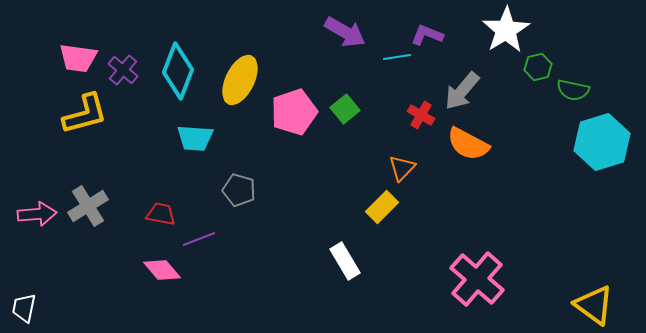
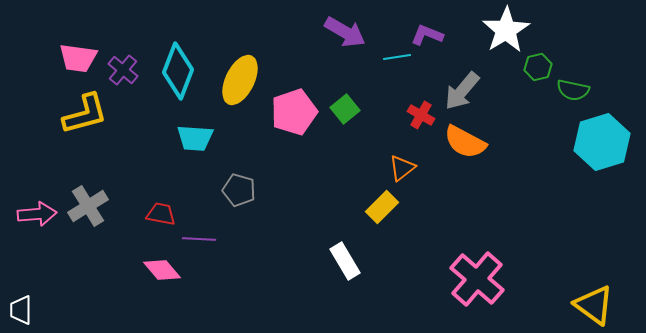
orange semicircle: moved 3 px left, 2 px up
orange triangle: rotated 8 degrees clockwise
purple line: rotated 24 degrees clockwise
white trapezoid: moved 3 px left, 2 px down; rotated 12 degrees counterclockwise
